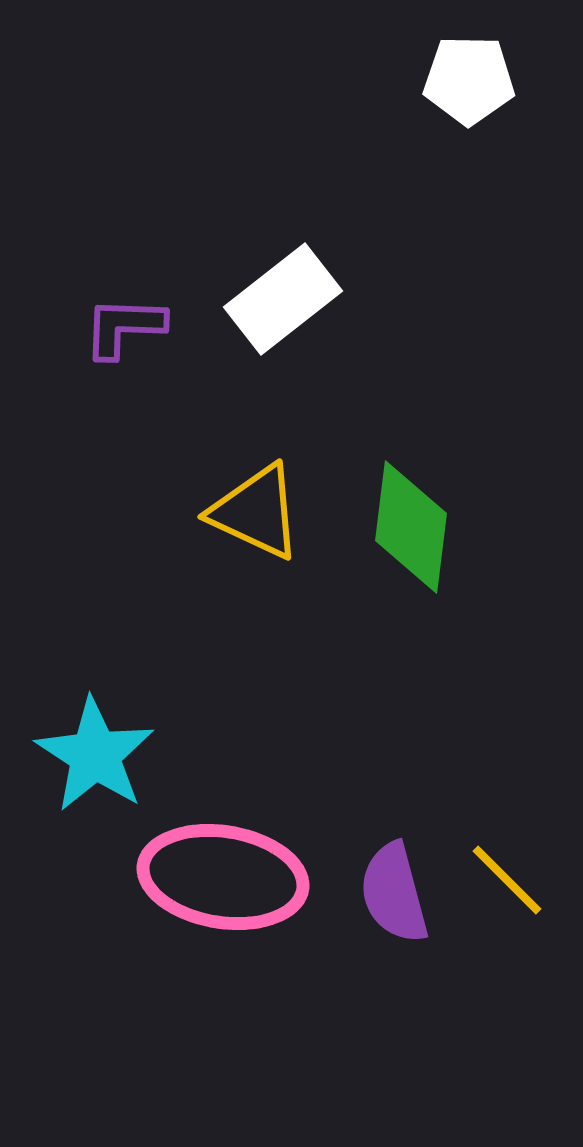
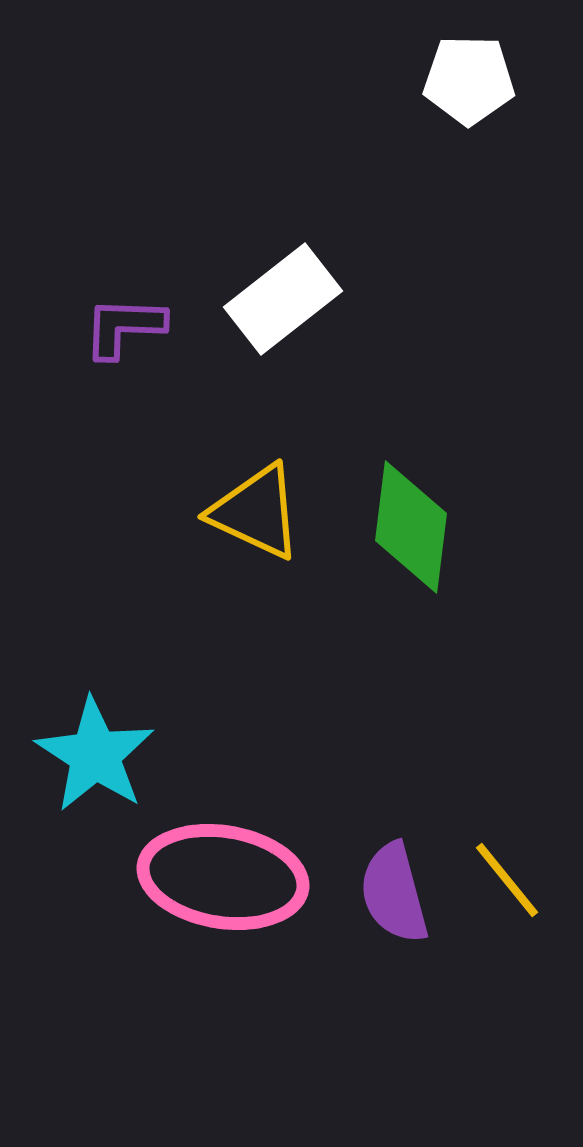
yellow line: rotated 6 degrees clockwise
